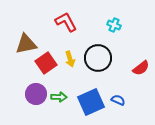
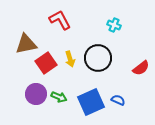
red L-shape: moved 6 px left, 2 px up
green arrow: rotated 21 degrees clockwise
